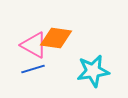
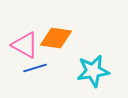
pink triangle: moved 9 px left
blue line: moved 2 px right, 1 px up
